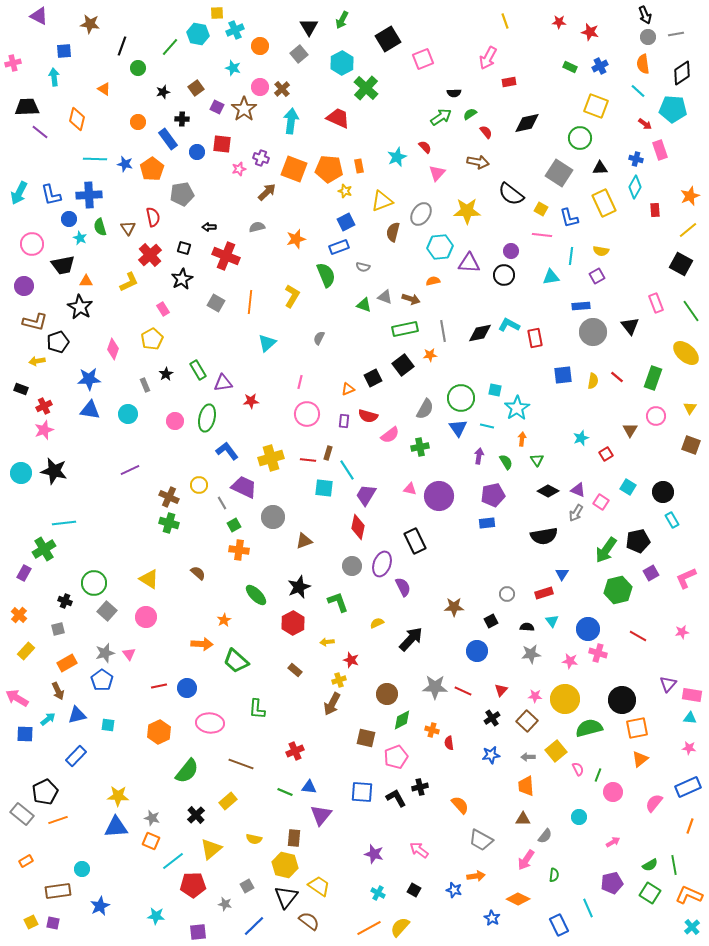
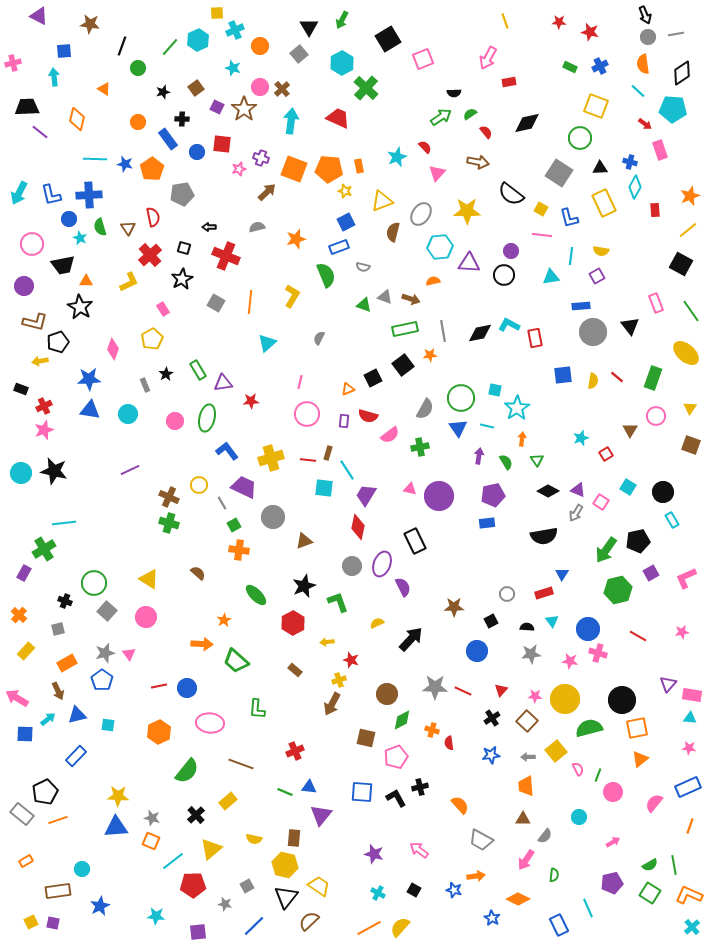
cyan hexagon at (198, 34): moved 6 px down; rotated 25 degrees clockwise
blue cross at (636, 159): moved 6 px left, 3 px down
yellow arrow at (37, 361): moved 3 px right
black star at (299, 587): moved 5 px right, 1 px up
brown semicircle at (309, 921): rotated 80 degrees counterclockwise
